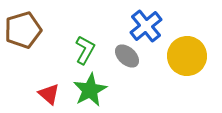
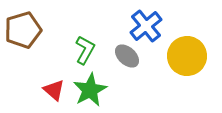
red triangle: moved 5 px right, 4 px up
